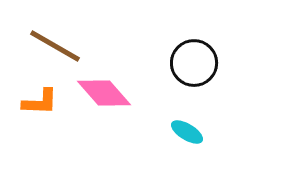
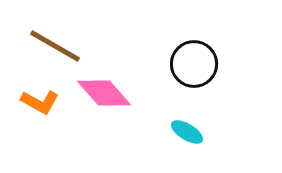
black circle: moved 1 px down
orange L-shape: rotated 27 degrees clockwise
